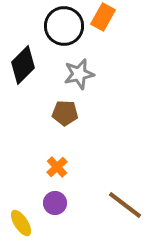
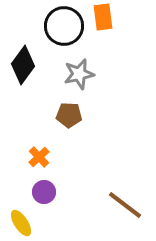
orange rectangle: rotated 36 degrees counterclockwise
black diamond: rotated 9 degrees counterclockwise
brown pentagon: moved 4 px right, 2 px down
orange cross: moved 18 px left, 10 px up
purple circle: moved 11 px left, 11 px up
